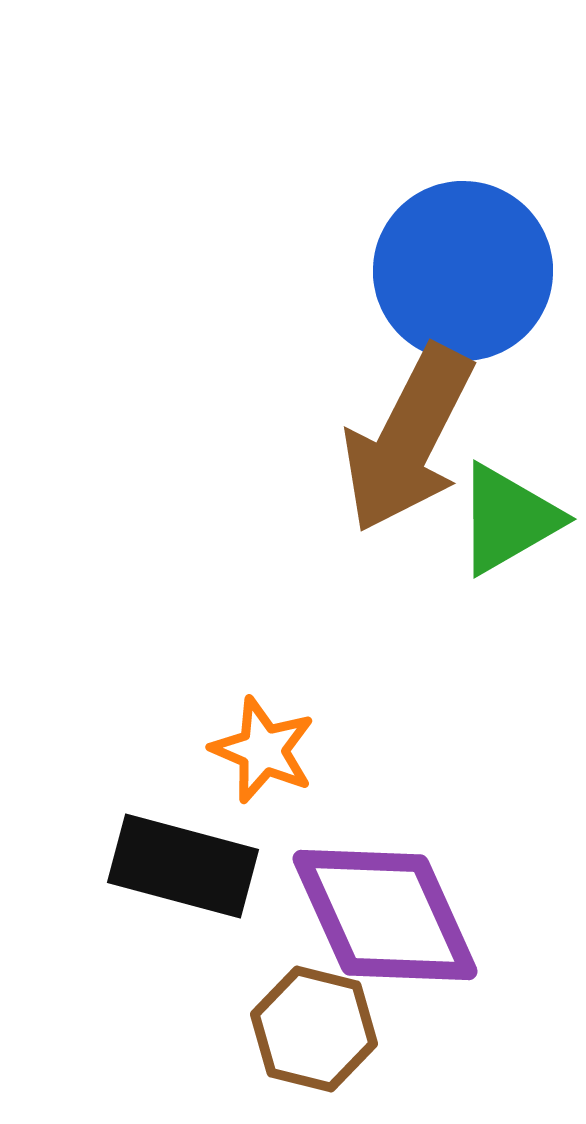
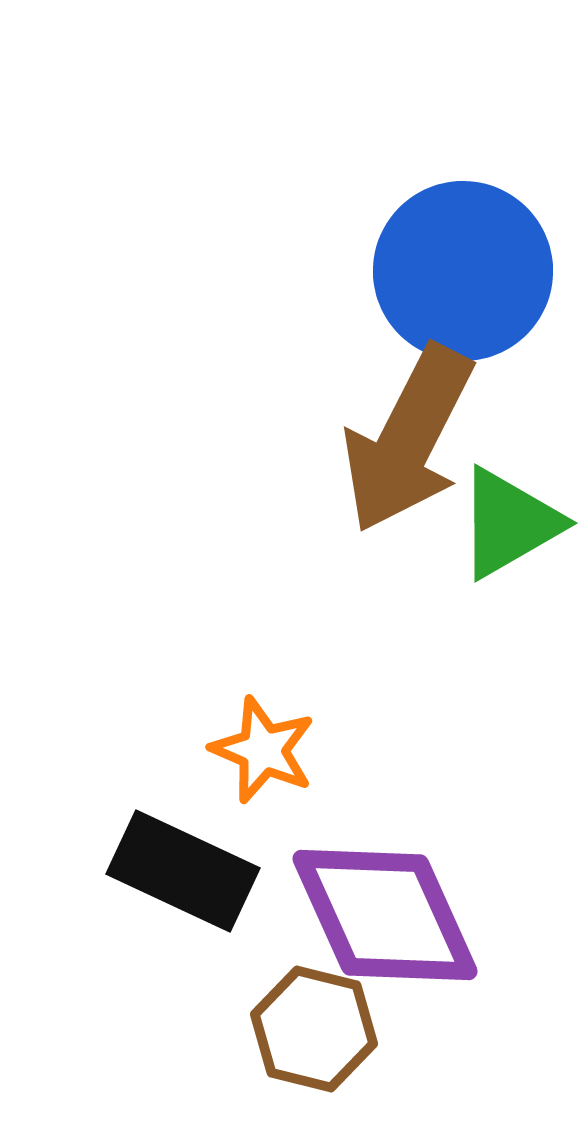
green triangle: moved 1 px right, 4 px down
black rectangle: moved 5 px down; rotated 10 degrees clockwise
